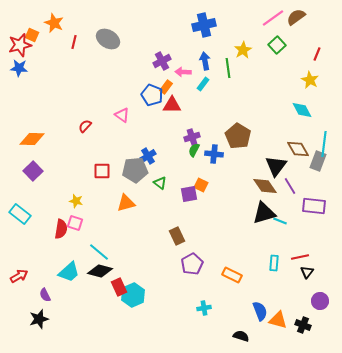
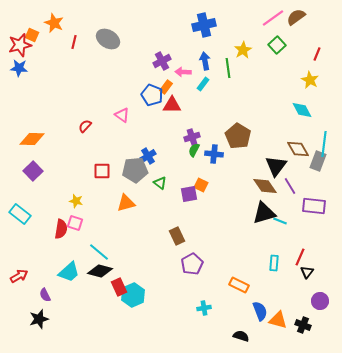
red line at (300, 257): rotated 54 degrees counterclockwise
orange rectangle at (232, 275): moved 7 px right, 10 px down
